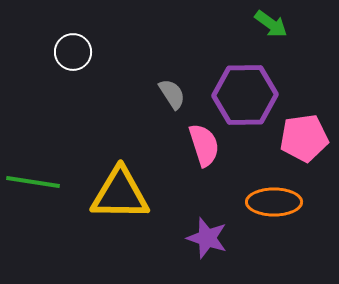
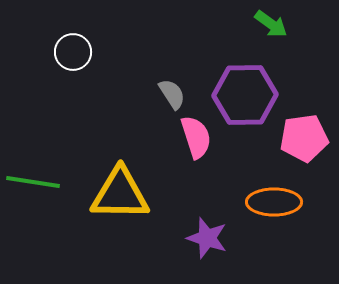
pink semicircle: moved 8 px left, 8 px up
